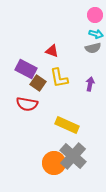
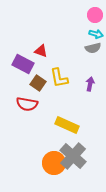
red triangle: moved 11 px left
purple rectangle: moved 3 px left, 5 px up
